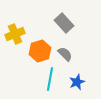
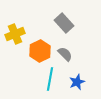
orange hexagon: rotated 10 degrees counterclockwise
